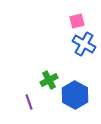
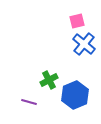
blue cross: rotated 10 degrees clockwise
blue hexagon: rotated 8 degrees clockwise
purple line: rotated 56 degrees counterclockwise
